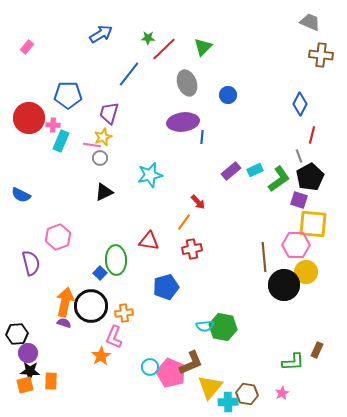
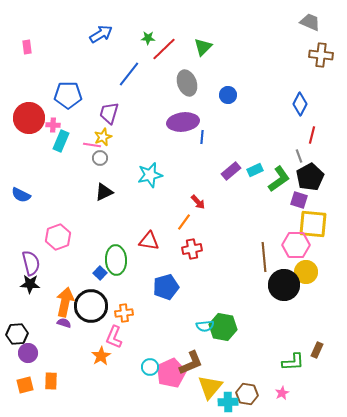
pink rectangle at (27, 47): rotated 48 degrees counterclockwise
black star at (30, 371): moved 87 px up
pink pentagon at (171, 373): rotated 24 degrees clockwise
